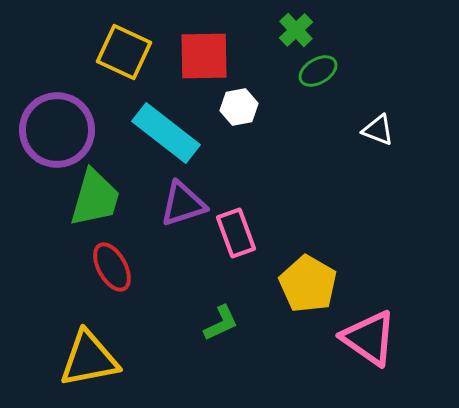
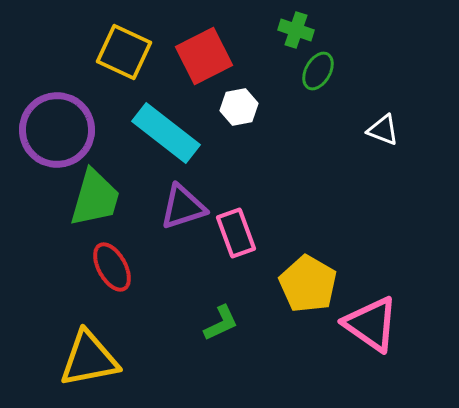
green cross: rotated 28 degrees counterclockwise
red square: rotated 26 degrees counterclockwise
green ellipse: rotated 30 degrees counterclockwise
white triangle: moved 5 px right
purple triangle: moved 3 px down
pink triangle: moved 2 px right, 14 px up
